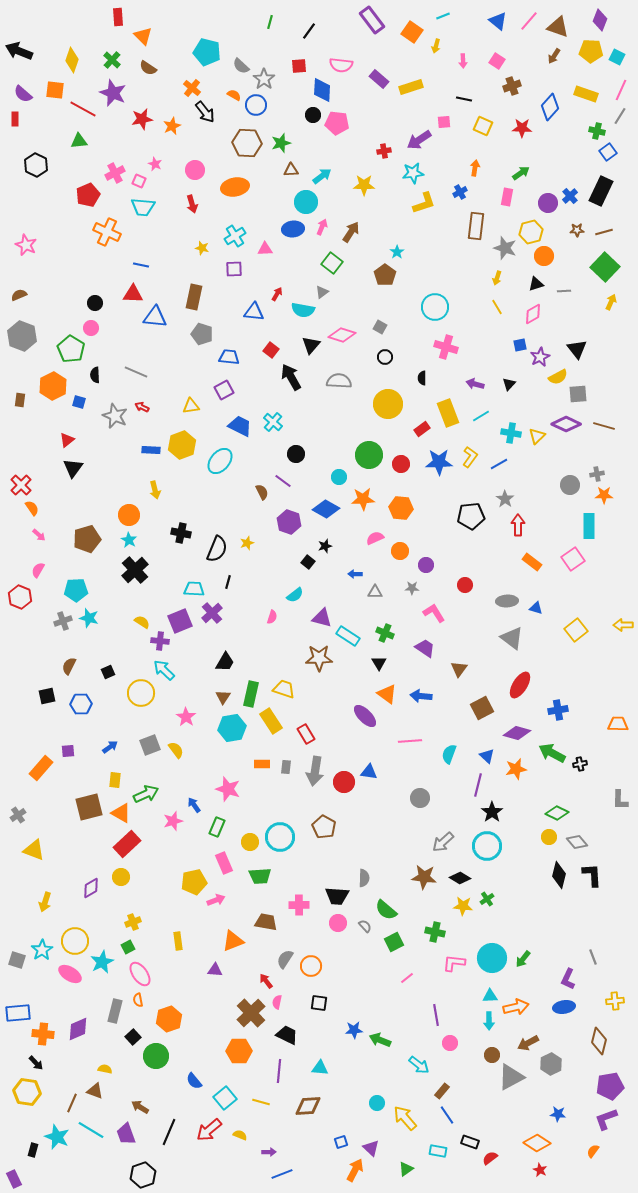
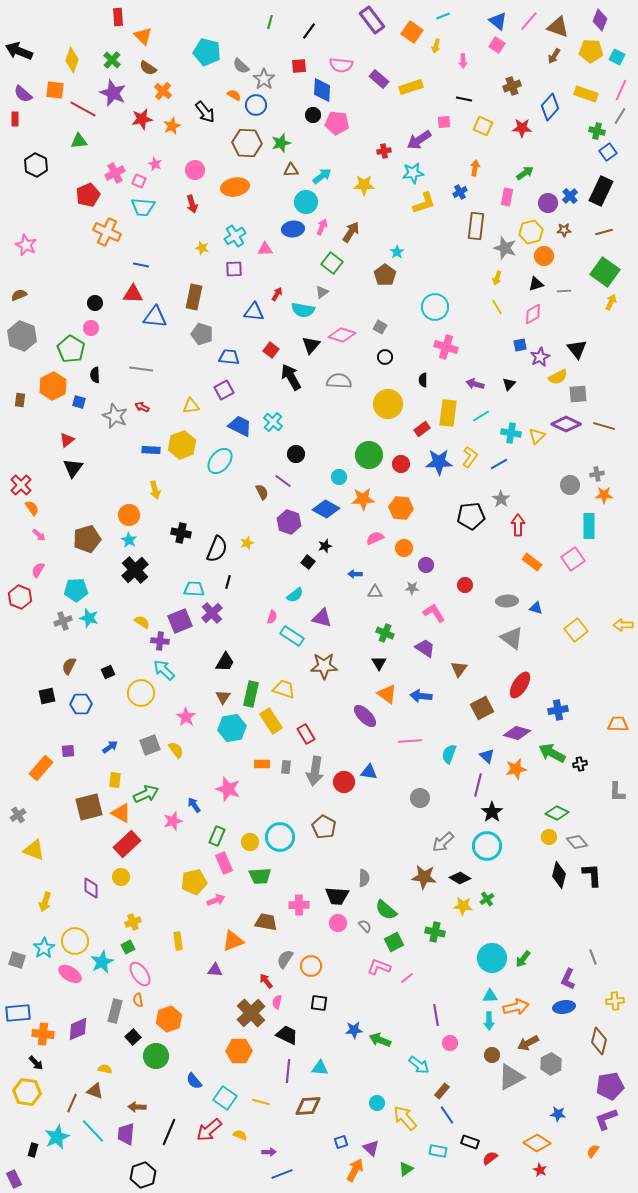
pink square at (497, 61): moved 16 px up
orange cross at (192, 88): moved 29 px left, 3 px down
green arrow at (521, 173): moved 4 px right
brown star at (577, 230): moved 13 px left
green square at (605, 267): moved 5 px down; rotated 8 degrees counterclockwise
gray line at (136, 372): moved 5 px right, 3 px up; rotated 15 degrees counterclockwise
black semicircle at (422, 378): moved 1 px right, 2 px down
yellow rectangle at (448, 413): rotated 28 degrees clockwise
gray star at (505, 499): moved 4 px left
orange circle at (400, 551): moved 4 px right, 3 px up
cyan rectangle at (348, 636): moved 56 px left
brown star at (319, 658): moved 5 px right, 8 px down
gray L-shape at (620, 800): moved 3 px left, 8 px up
green rectangle at (217, 827): moved 9 px down
purple diamond at (91, 888): rotated 60 degrees counterclockwise
cyan star at (42, 950): moved 2 px right, 2 px up
pink L-shape at (454, 963): moved 75 px left, 4 px down; rotated 15 degrees clockwise
purple line at (279, 1071): moved 9 px right
cyan square at (225, 1098): rotated 15 degrees counterclockwise
brown arrow at (140, 1107): moved 3 px left; rotated 30 degrees counterclockwise
cyan line at (91, 1130): moved 2 px right, 1 px down; rotated 16 degrees clockwise
purple trapezoid at (126, 1134): rotated 25 degrees clockwise
cyan star at (57, 1137): rotated 25 degrees clockwise
